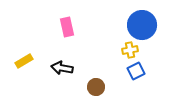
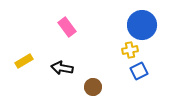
pink rectangle: rotated 24 degrees counterclockwise
blue square: moved 3 px right
brown circle: moved 3 px left
